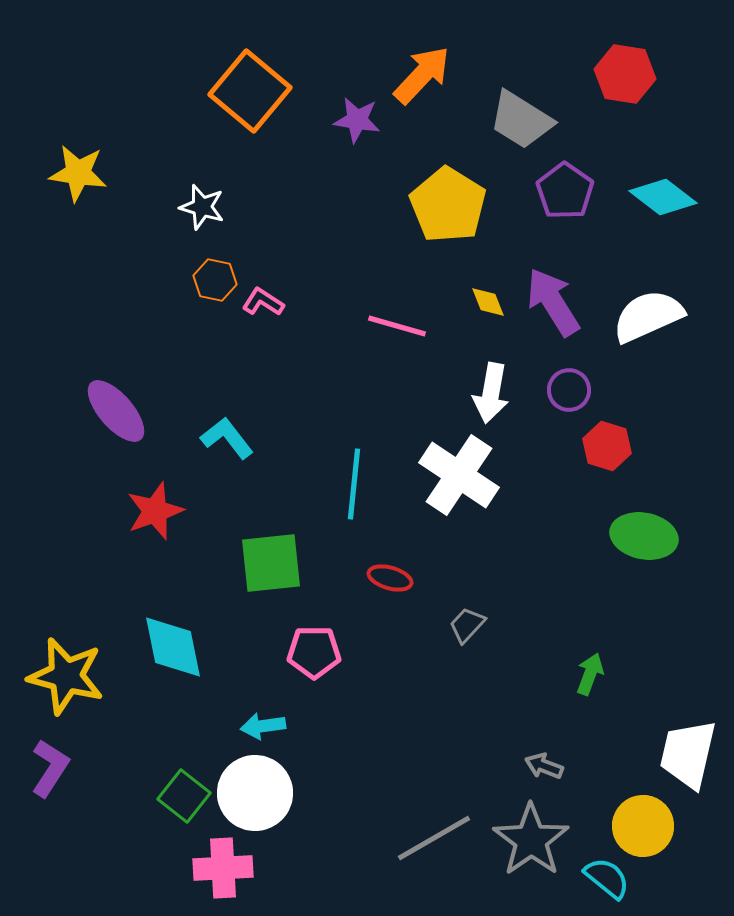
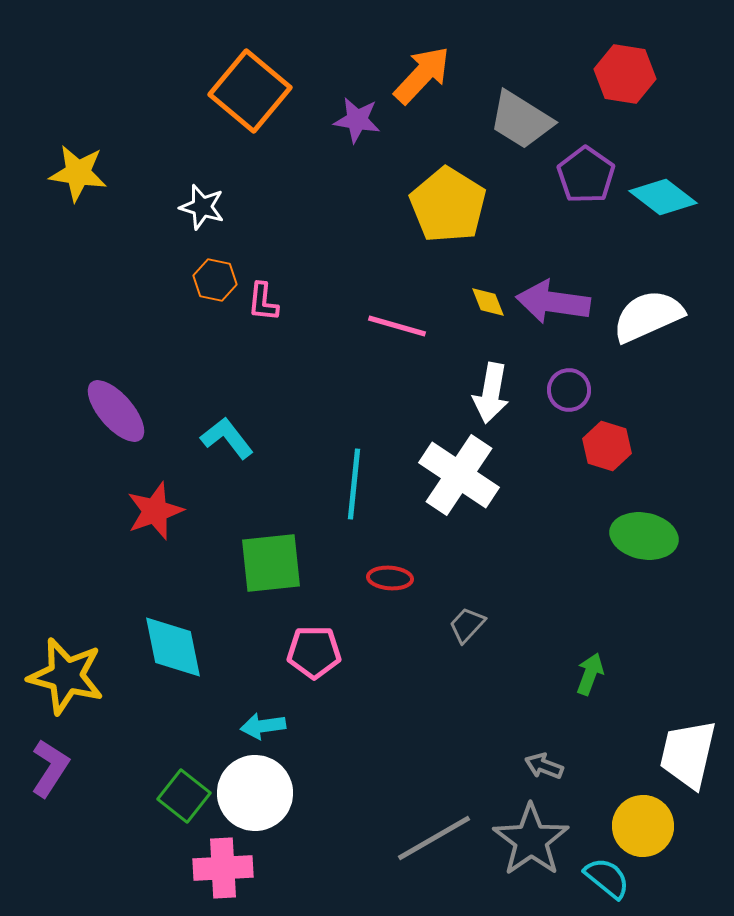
purple pentagon at (565, 191): moved 21 px right, 16 px up
pink L-shape at (263, 302): rotated 117 degrees counterclockwise
purple arrow at (553, 302): rotated 50 degrees counterclockwise
red ellipse at (390, 578): rotated 12 degrees counterclockwise
